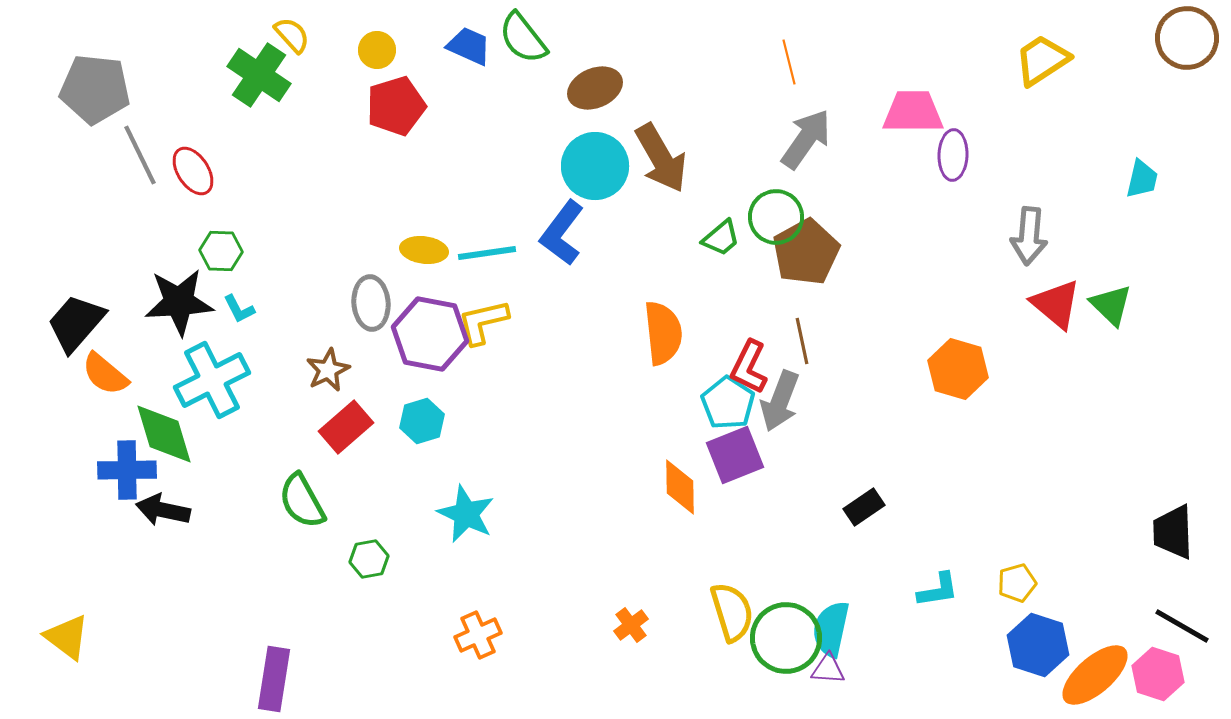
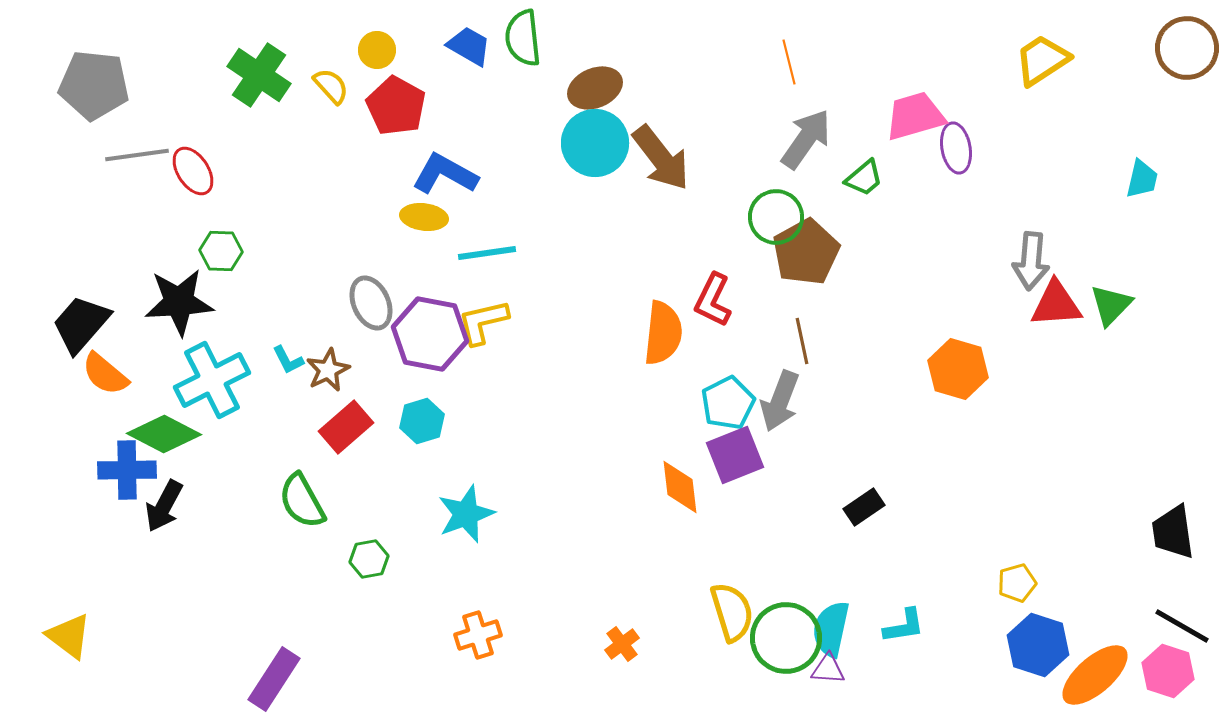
yellow semicircle at (292, 35): moved 39 px right, 51 px down
green semicircle at (523, 38): rotated 32 degrees clockwise
brown circle at (1187, 38): moved 10 px down
blue trapezoid at (469, 46): rotated 6 degrees clockwise
gray pentagon at (95, 89): moved 1 px left, 4 px up
red pentagon at (396, 106): rotated 26 degrees counterclockwise
pink trapezoid at (913, 112): moved 2 px right, 4 px down; rotated 16 degrees counterclockwise
gray line at (140, 155): moved 3 px left; rotated 72 degrees counterclockwise
purple ellipse at (953, 155): moved 3 px right, 7 px up; rotated 12 degrees counterclockwise
brown arrow at (661, 158): rotated 8 degrees counterclockwise
cyan circle at (595, 166): moved 23 px up
blue L-shape at (562, 233): moved 117 px left, 59 px up; rotated 82 degrees clockwise
gray arrow at (1029, 236): moved 2 px right, 25 px down
green trapezoid at (721, 238): moved 143 px right, 60 px up
yellow ellipse at (424, 250): moved 33 px up
gray ellipse at (371, 303): rotated 20 degrees counterclockwise
red triangle at (1056, 304): rotated 44 degrees counterclockwise
green triangle at (1111, 305): rotated 30 degrees clockwise
cyan L-shape at (239, 309): moved 49 px right, 51 px down
black trapezoid at (76, 323): moved 5 px right, 1 px down
orange semicircle at (663, 333): rotated 12 degrees clockwise
red L-shape at (749, 367): moved 36 px left, 67 px up
cyan pentagon at (728, 403): rotated 12 degrees clockwise
green diamond at (164, 434): rotated 46 degrees counterclockwise
orange diamond at (680, 487): rotated 6 degrees counterclockwise
black arrow at (163, 510): moved 1 px right, 4 px up; rotated 74 degrees counterclockwise
cyan star at (466, 514): rotated 26 degrees clockwise
black trapezoid at (1173, 532): rotated 6 degrees counterclockwise
cyan L-shape at (938, 590): moved 34 px left, 36 px down
orange cross at (631, 625): moved 9 px left, 19 px down
orange cross at (478, 635): rotated 6 degrees clockwise
yellow triangle at (67, 637): moved 2 px right, 1 px up
pink hexagon at (1158, 674): moved 10 px right, 3 px up
purple rectangle at (274, 679): rotated 24 degrees clockwise
